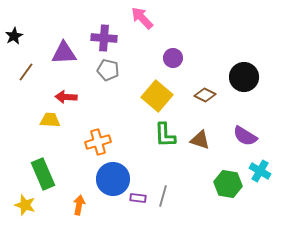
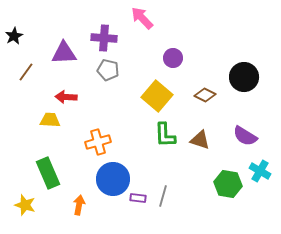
green rectangle: moved 5 px right, 1 px up
